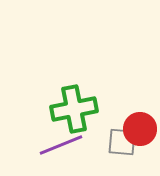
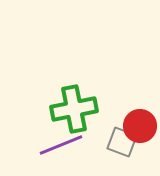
red circle: moved 3 px up
gray square: rotated 16 degrees clockwise
